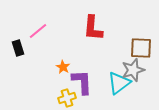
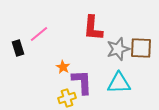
pink line: moved 1 px right, 3 px down
gray star: moved 15 px left, 21 px up
cyan triangle: rotated 35 degrees clockwise
